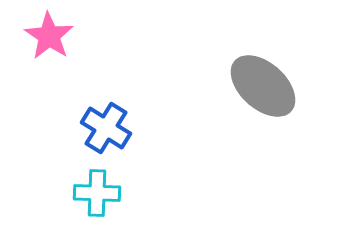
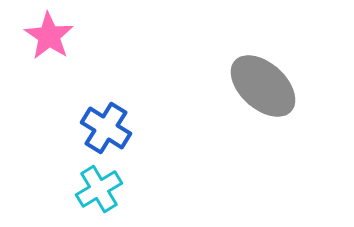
cyan cross: moved 2 px right, 4 px up; rotated 33 degrees counterclockwise
